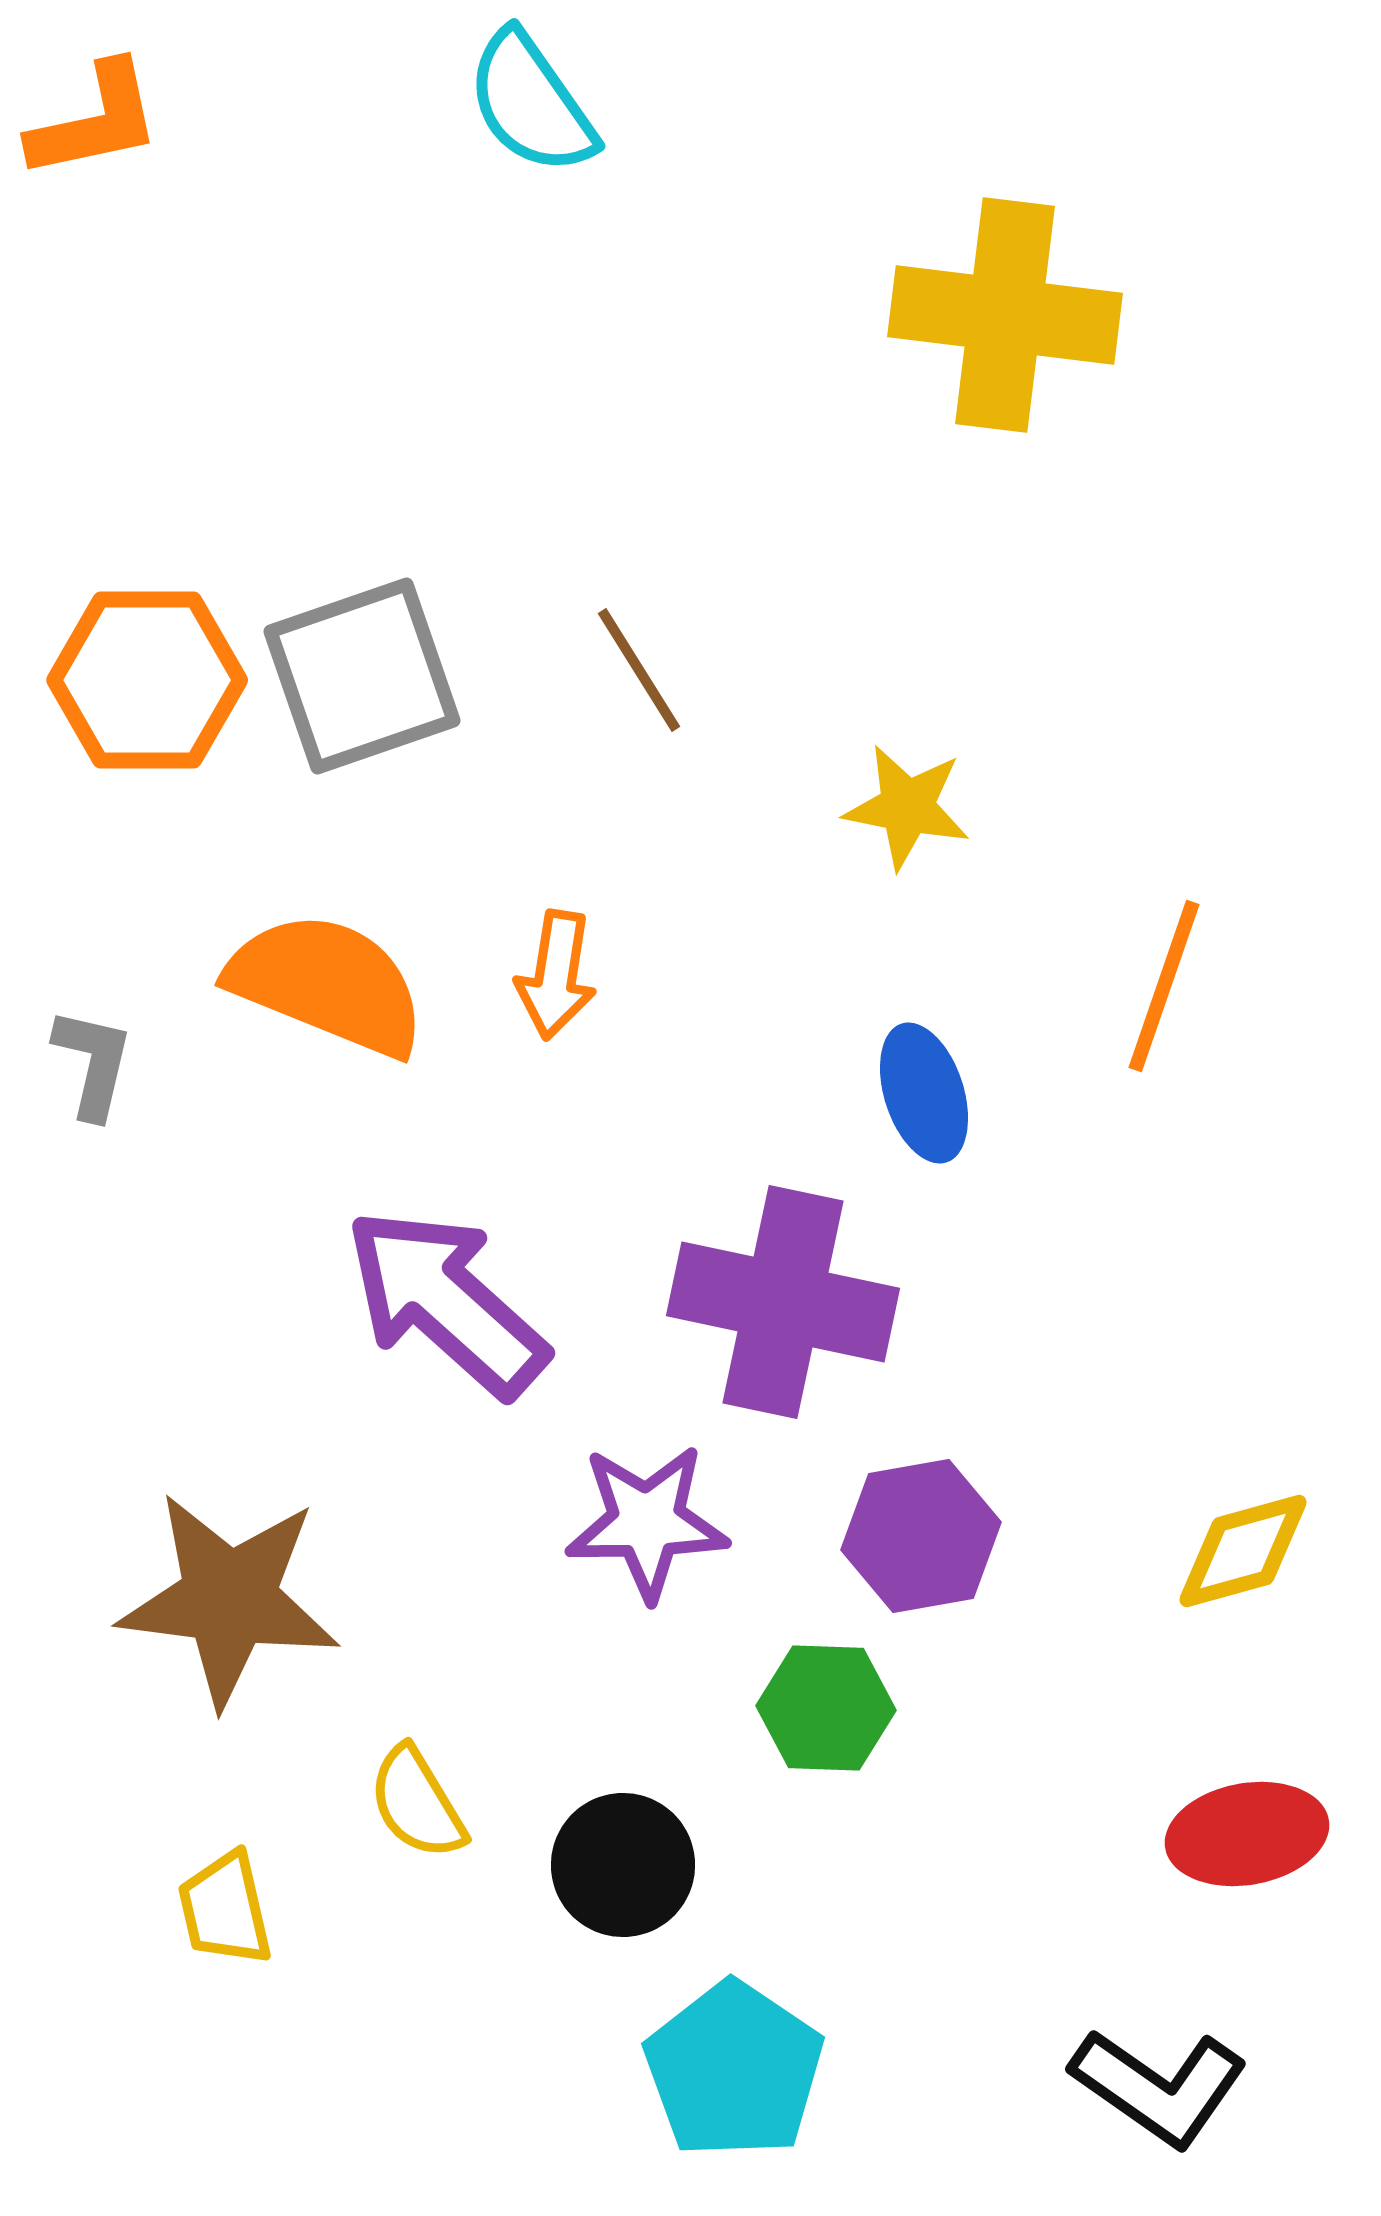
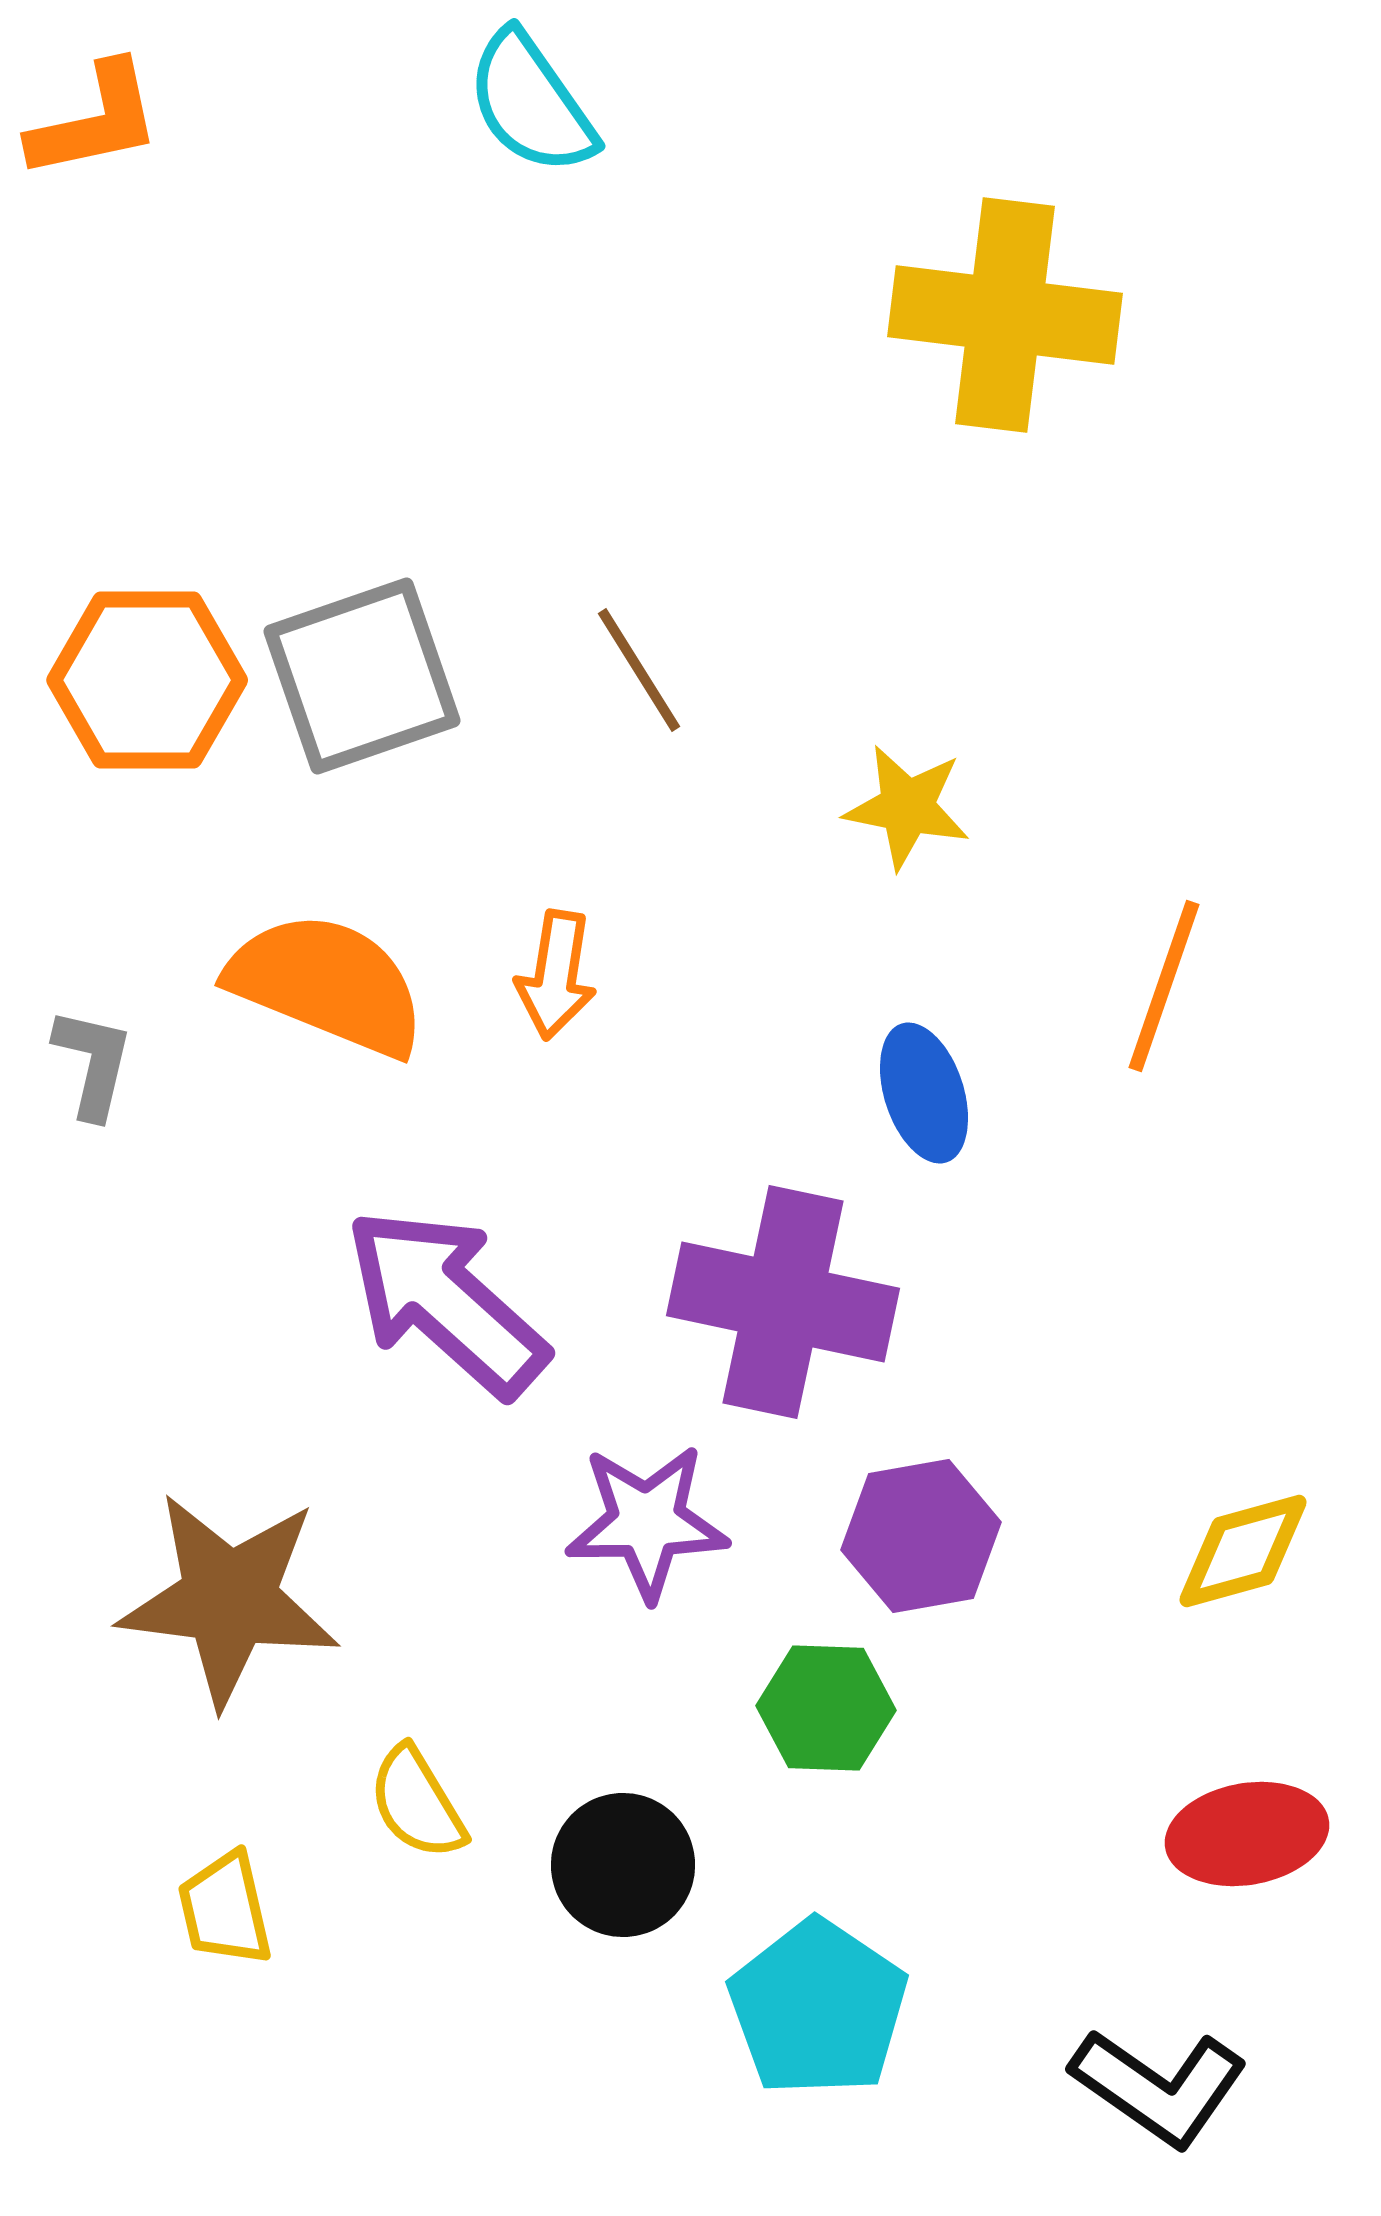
cyan pentagon: moved 84 px right, 62 px up
